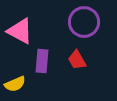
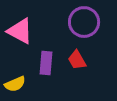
purple rectangle: moved 4 px right, 2 px down
